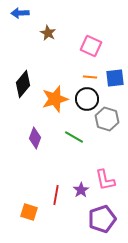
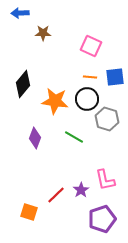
brown star: moved 5 px left; rotated 28 degrees counterclockwise
blue square: moved 1 px up
orange star: moved 2 px down; rotated 24 degrees clockwise
red line: rotated 36 degrees clockwise
